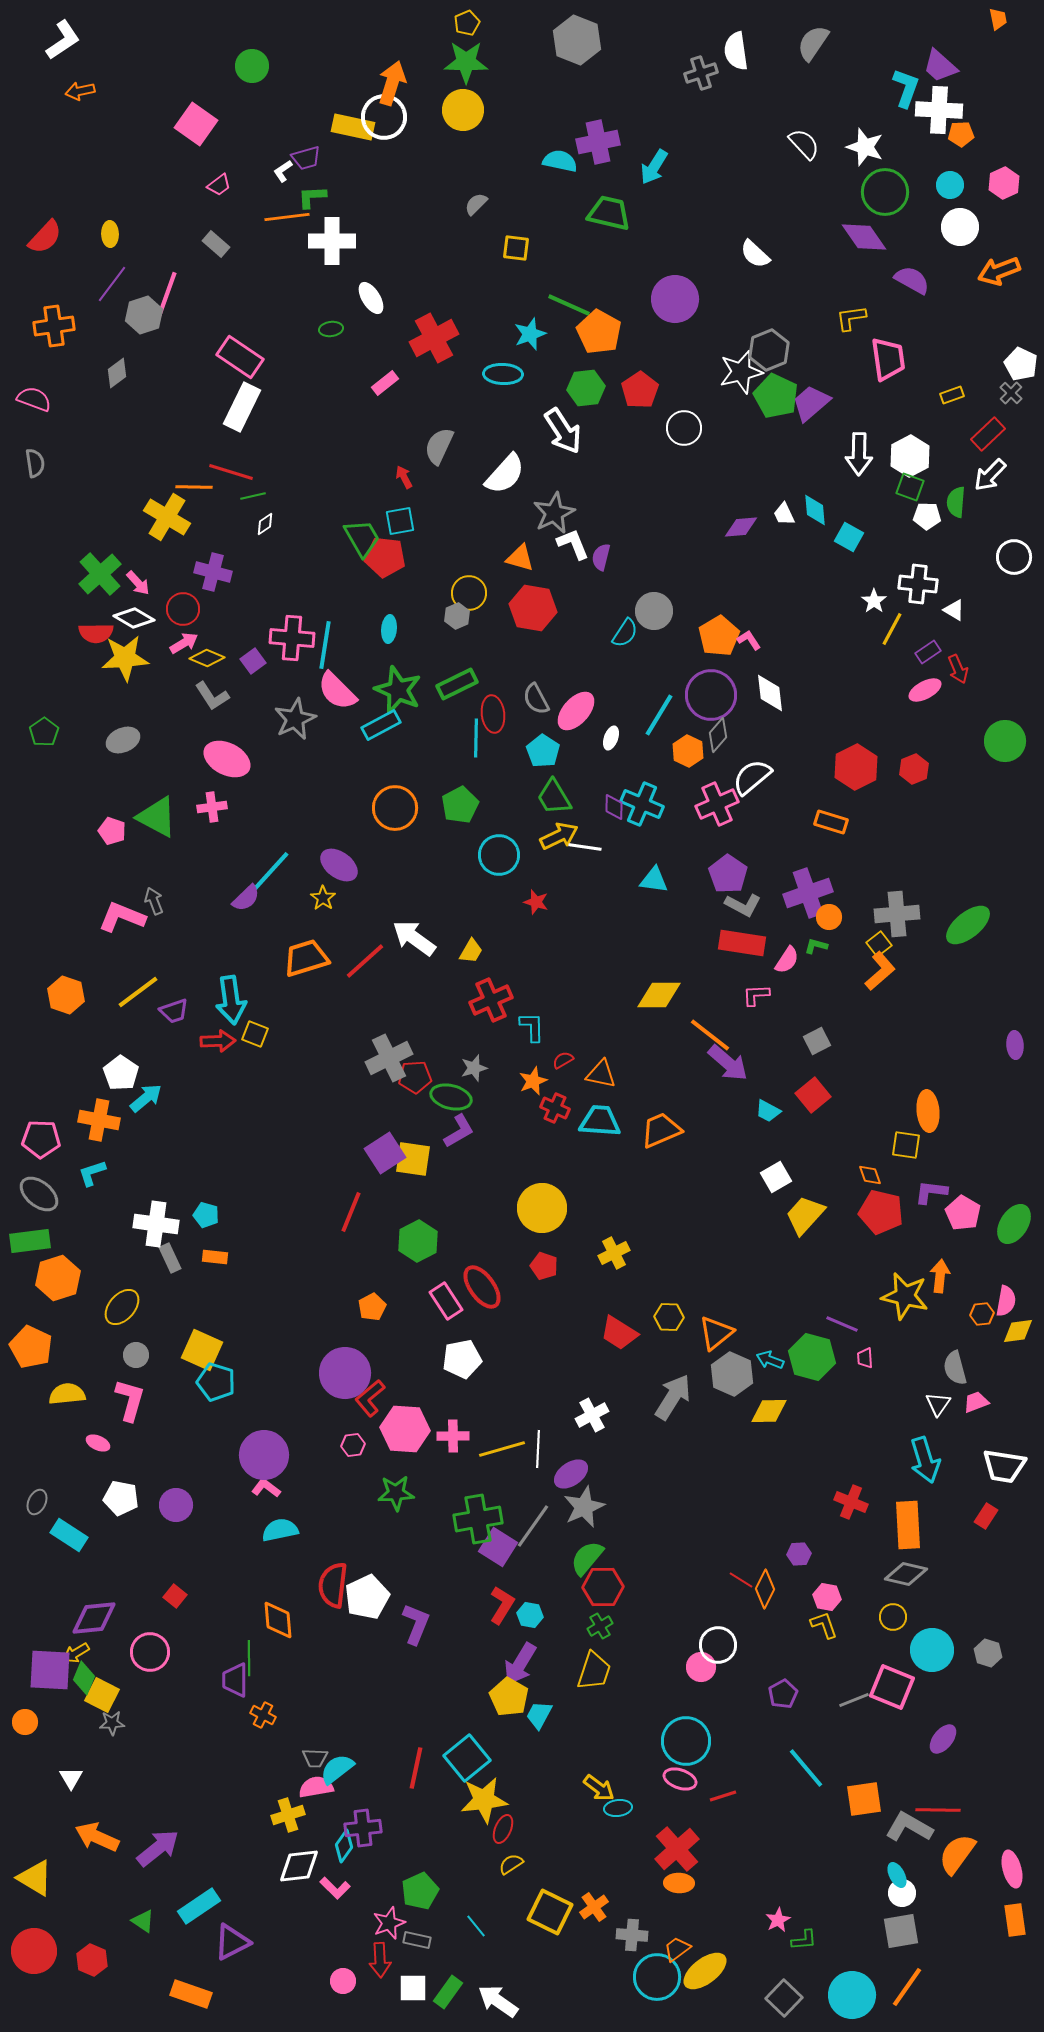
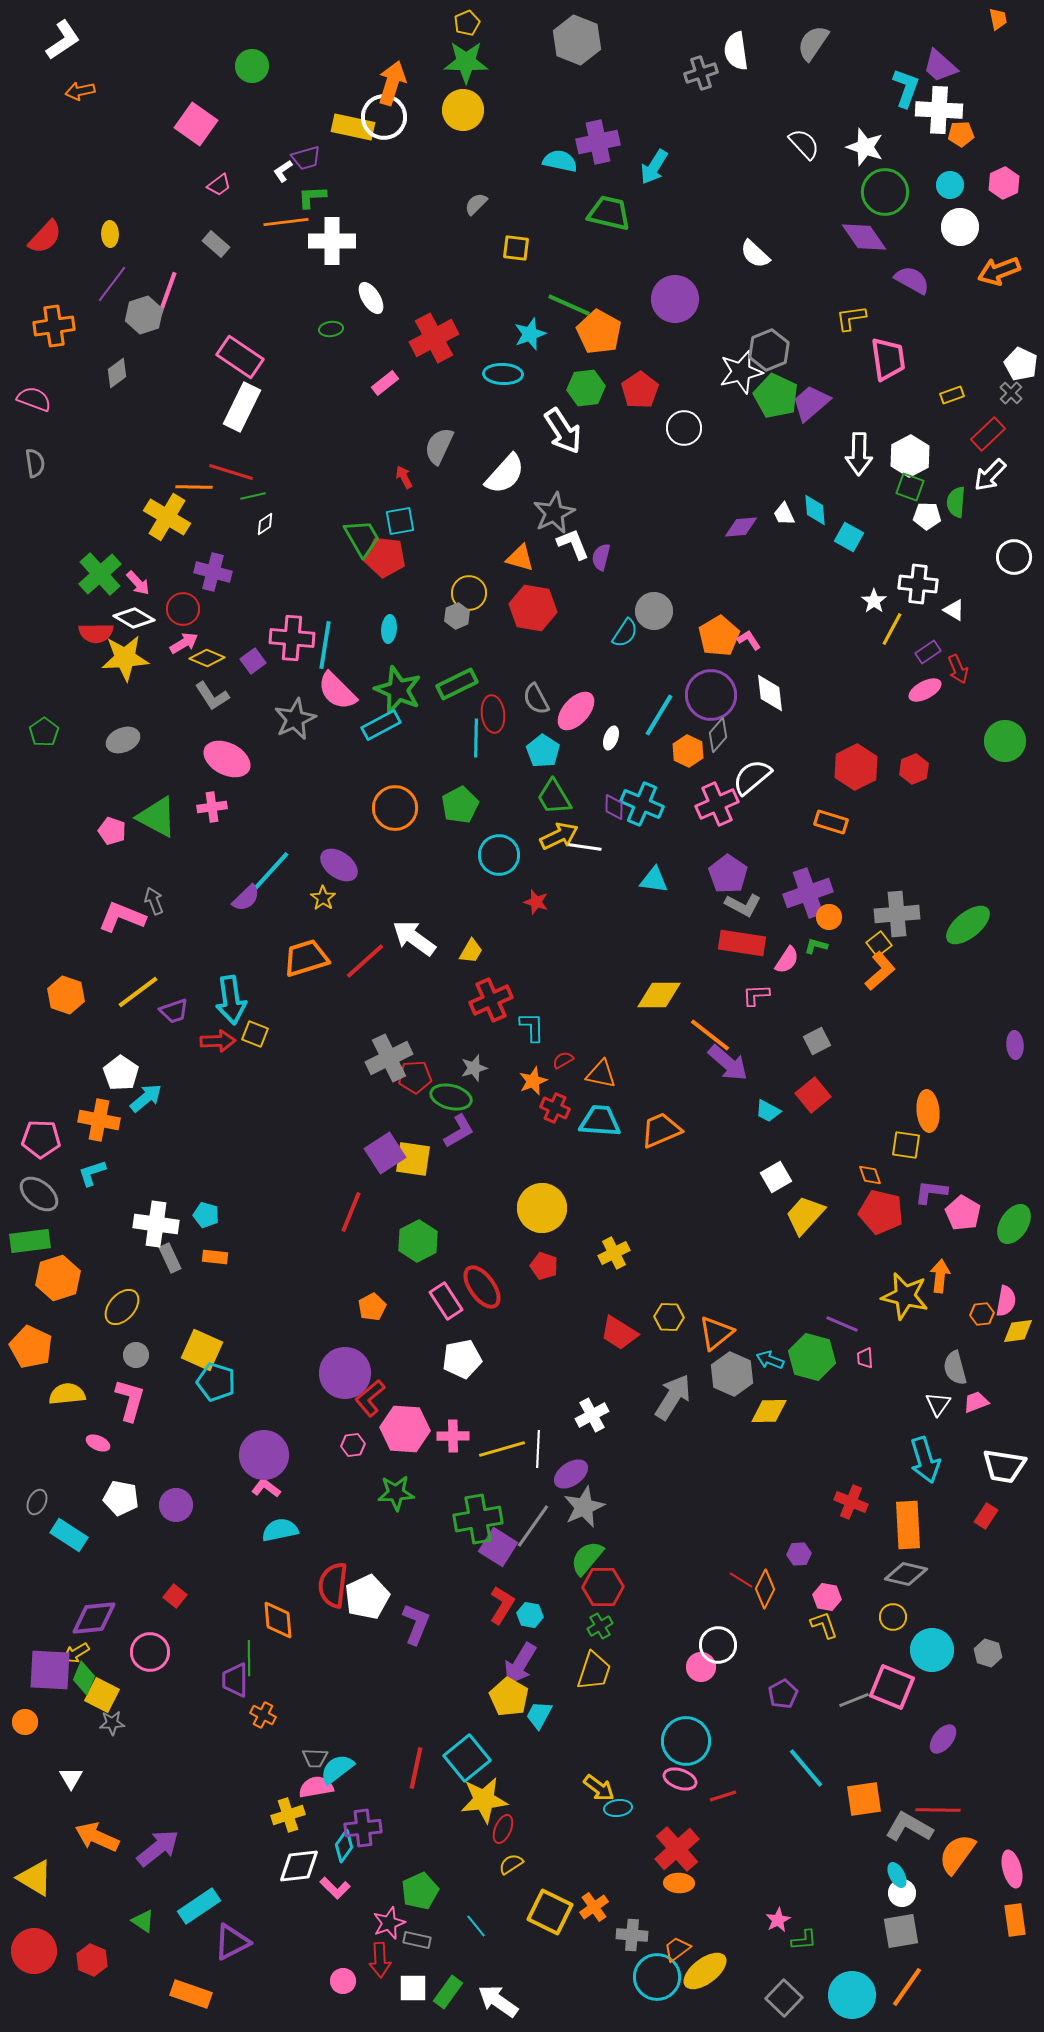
orange line at (287, 217): moved 1 px left, 5 px down
